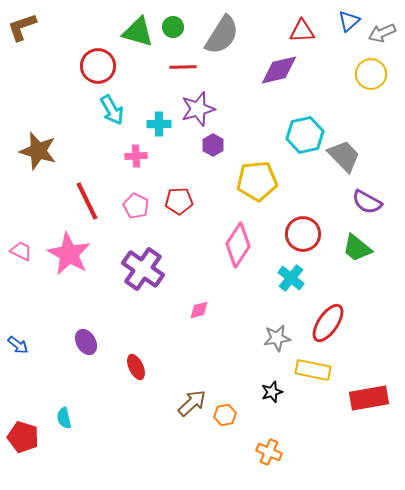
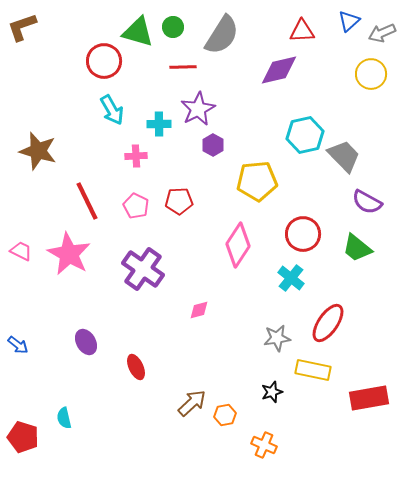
red circle at (98, 66): moved 6 px right, 5 px up
purple star at (198, 109): rotated 12 degrees counterclockwise
orange cross at (269, 452): moved 5 px left, 7 px up
